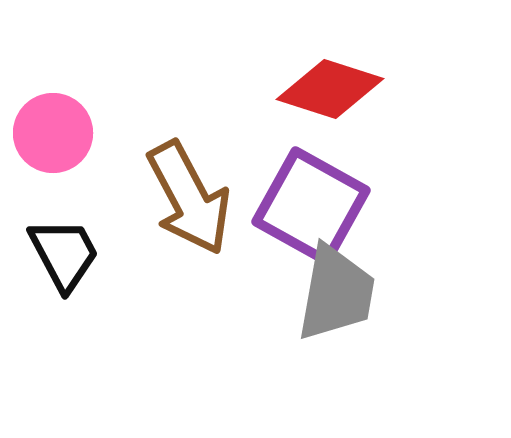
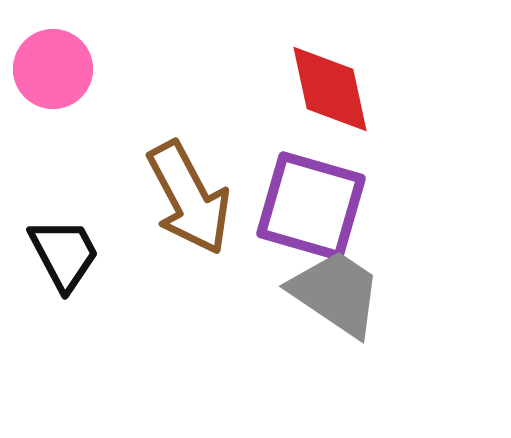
red diamond: rotated 60 degrees clockwise
pink circle: moved 64 px up
purple square: rotated 13 degrees counterclockwise
gray trapezoid: rotated 66 degrees counterclockwise
